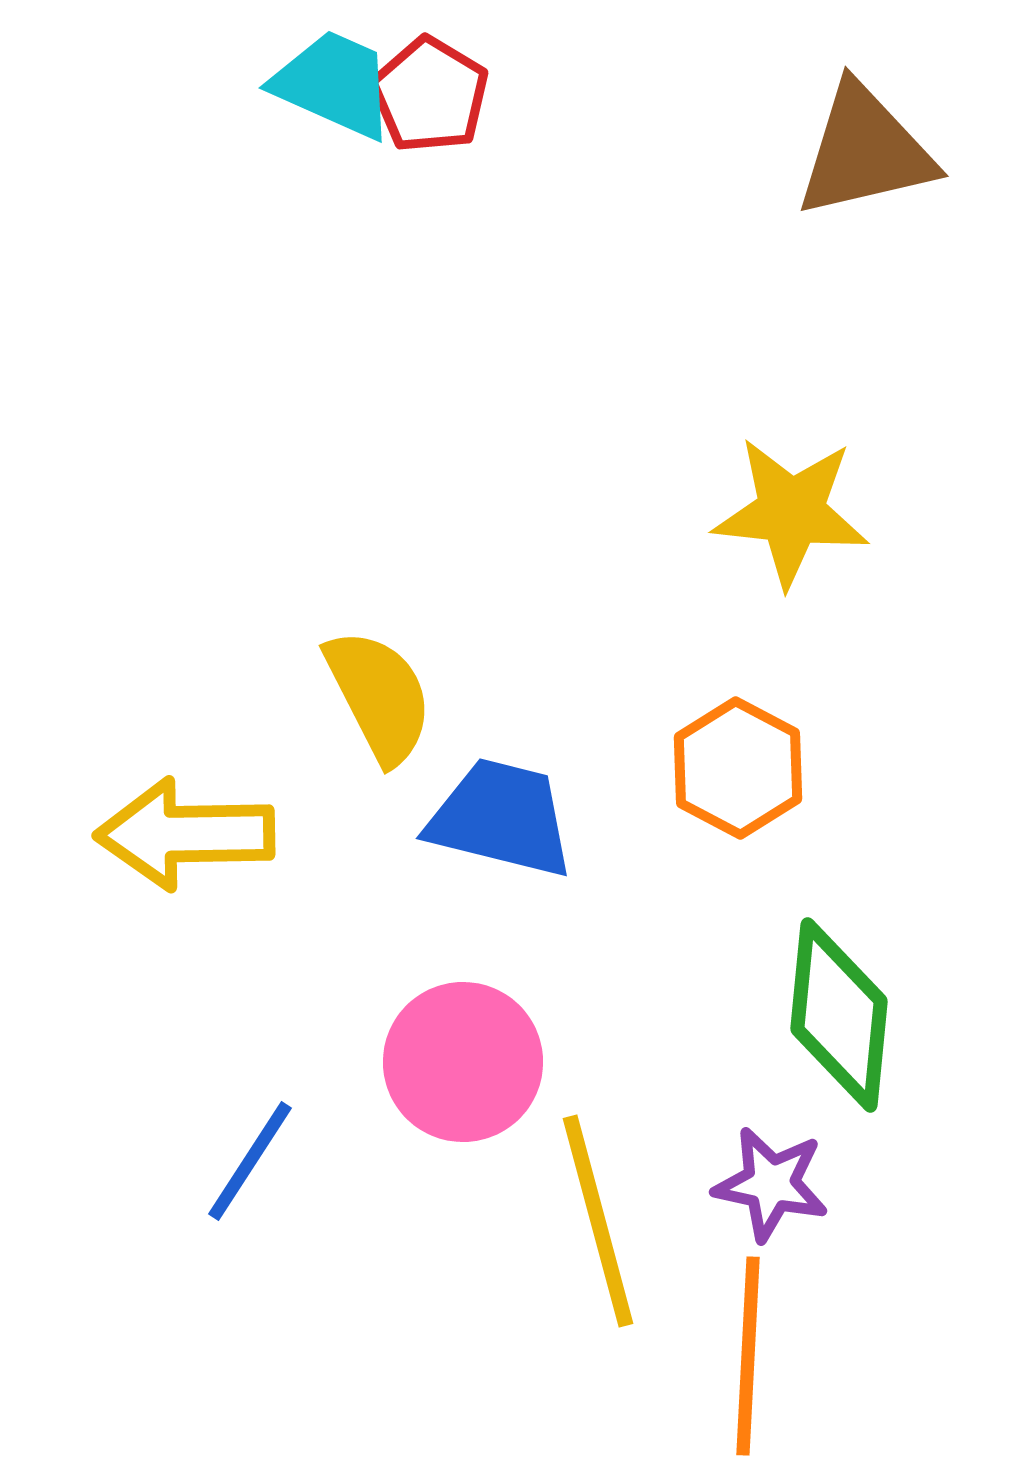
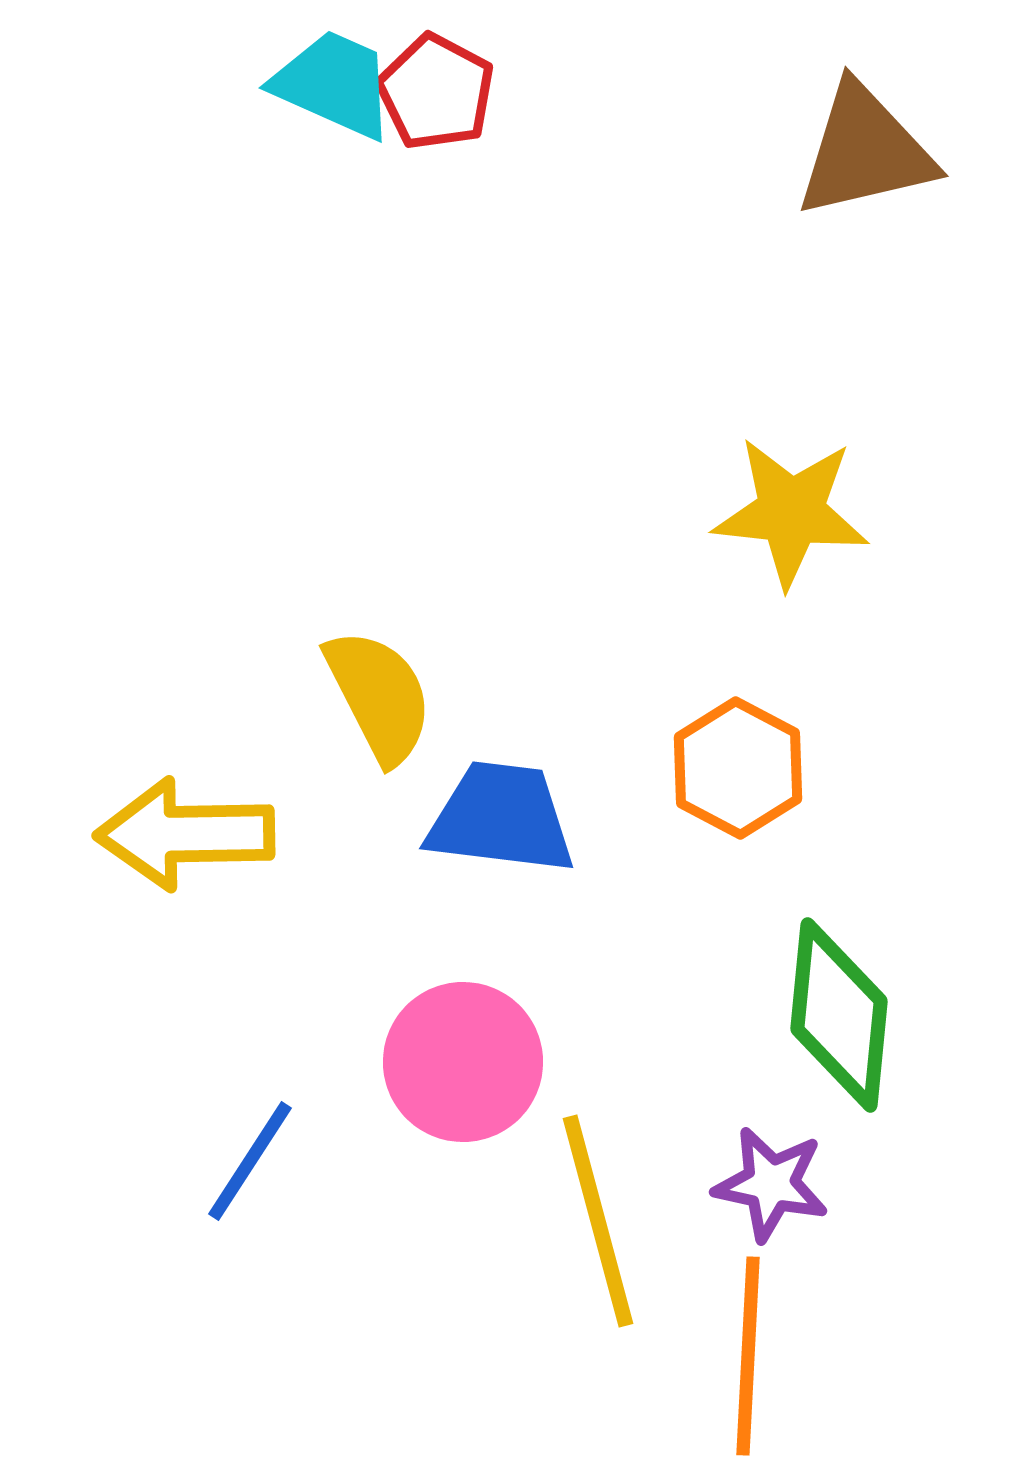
red pentagon: moved 6 px right, 3 px up; rotated 3 degrees counterclockwise
blue trapezoid: rotated 7 degrees counterclockwise
